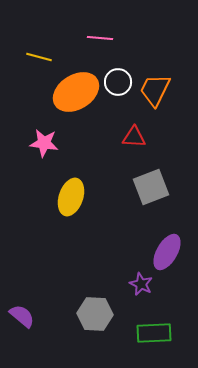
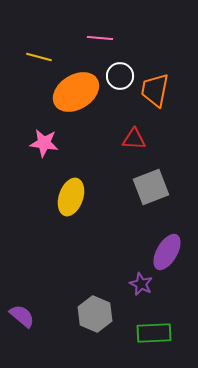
white circle: moved 2 px right, 6 px up
orange trapezoid: rotated 15 degrees counterclockwise
red triangle: moved 2 px down
gray hexagon: rotated 20 degrees clockwise
